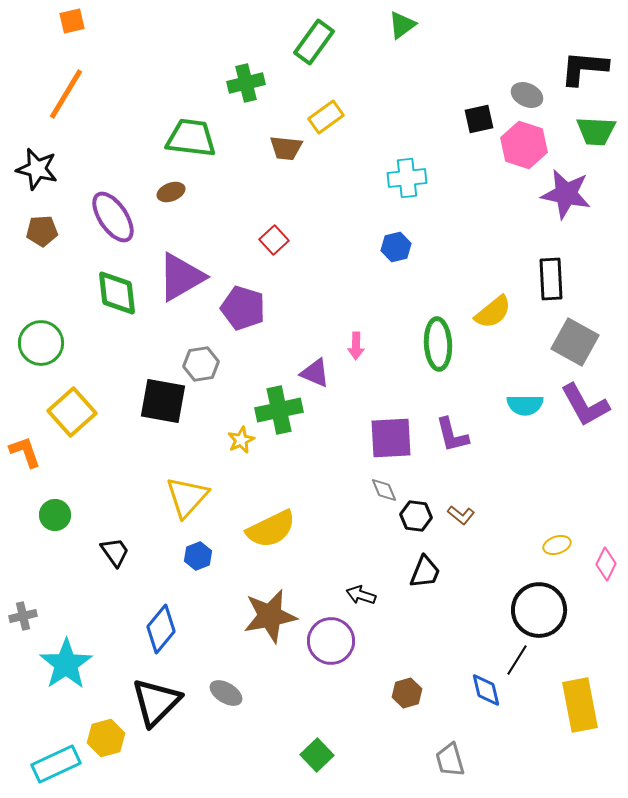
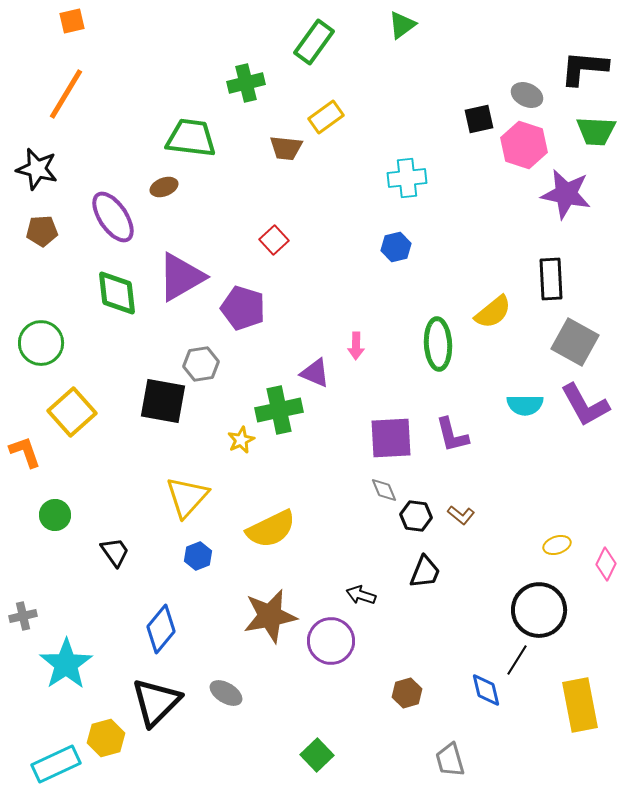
brown ellipse at (171, 192): moved 7 px left, 5 px up
